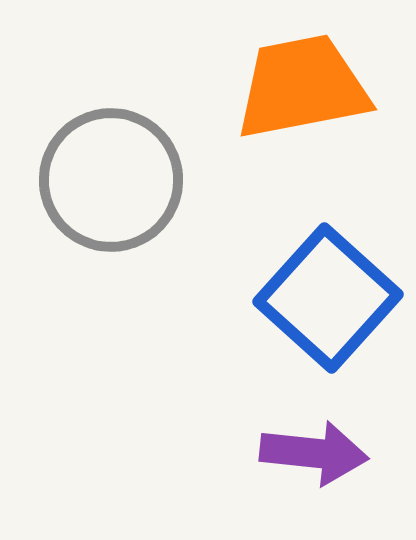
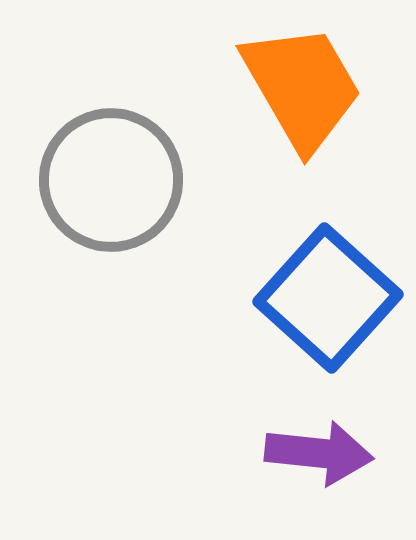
orange trapezoid: rotated 71 degrees clockwise
purple arrow: moved 5 px right
